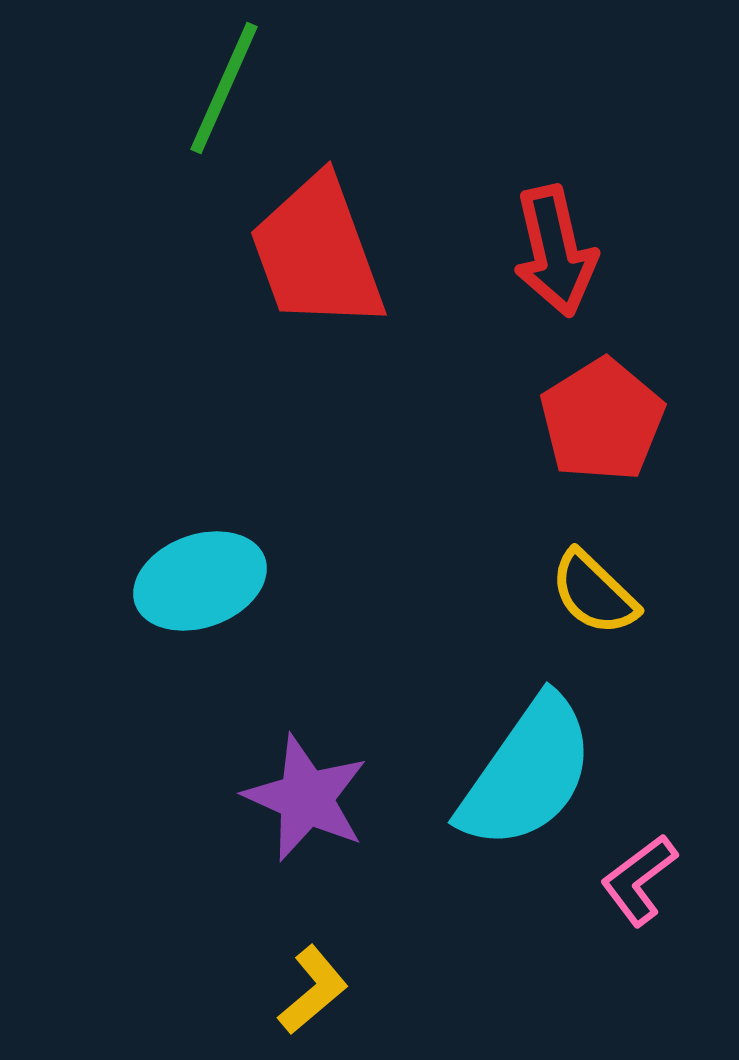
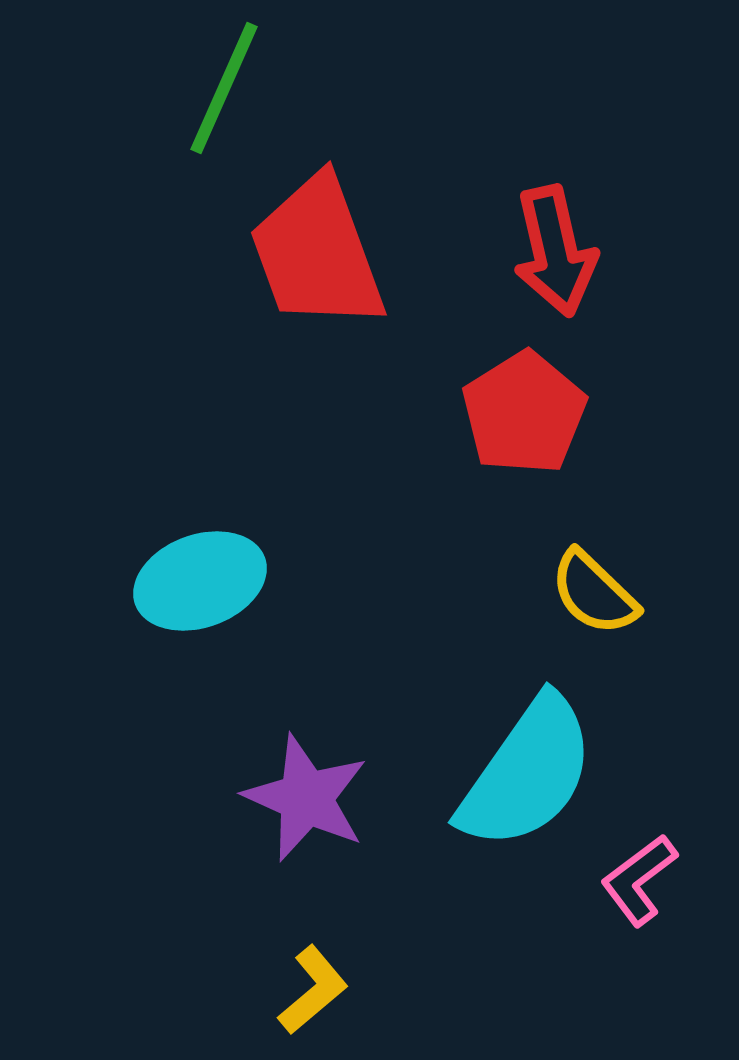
red pentagon: moved 78 px left, 7 px up
